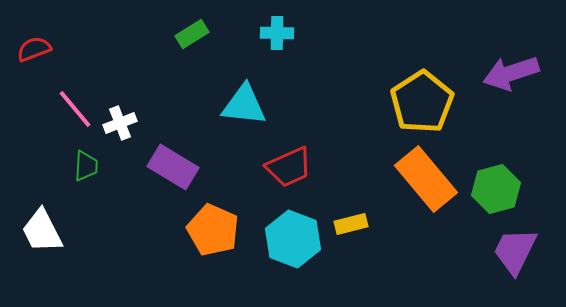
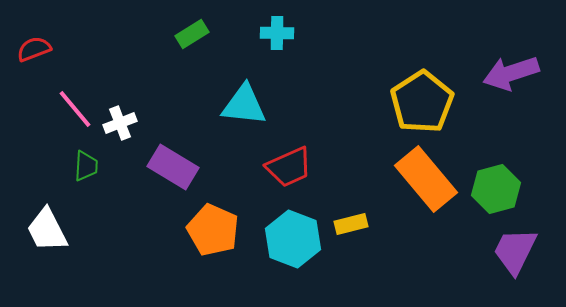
white trapezoid: moved 5 px right, 1 px up
